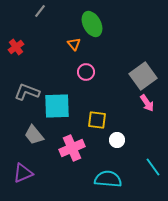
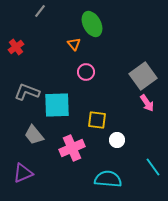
cyan square: moved 1 px up
